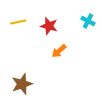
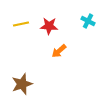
yellow line: moved 3 px right, 2 px down
red star: rotated 12 degrees counterclockwise
